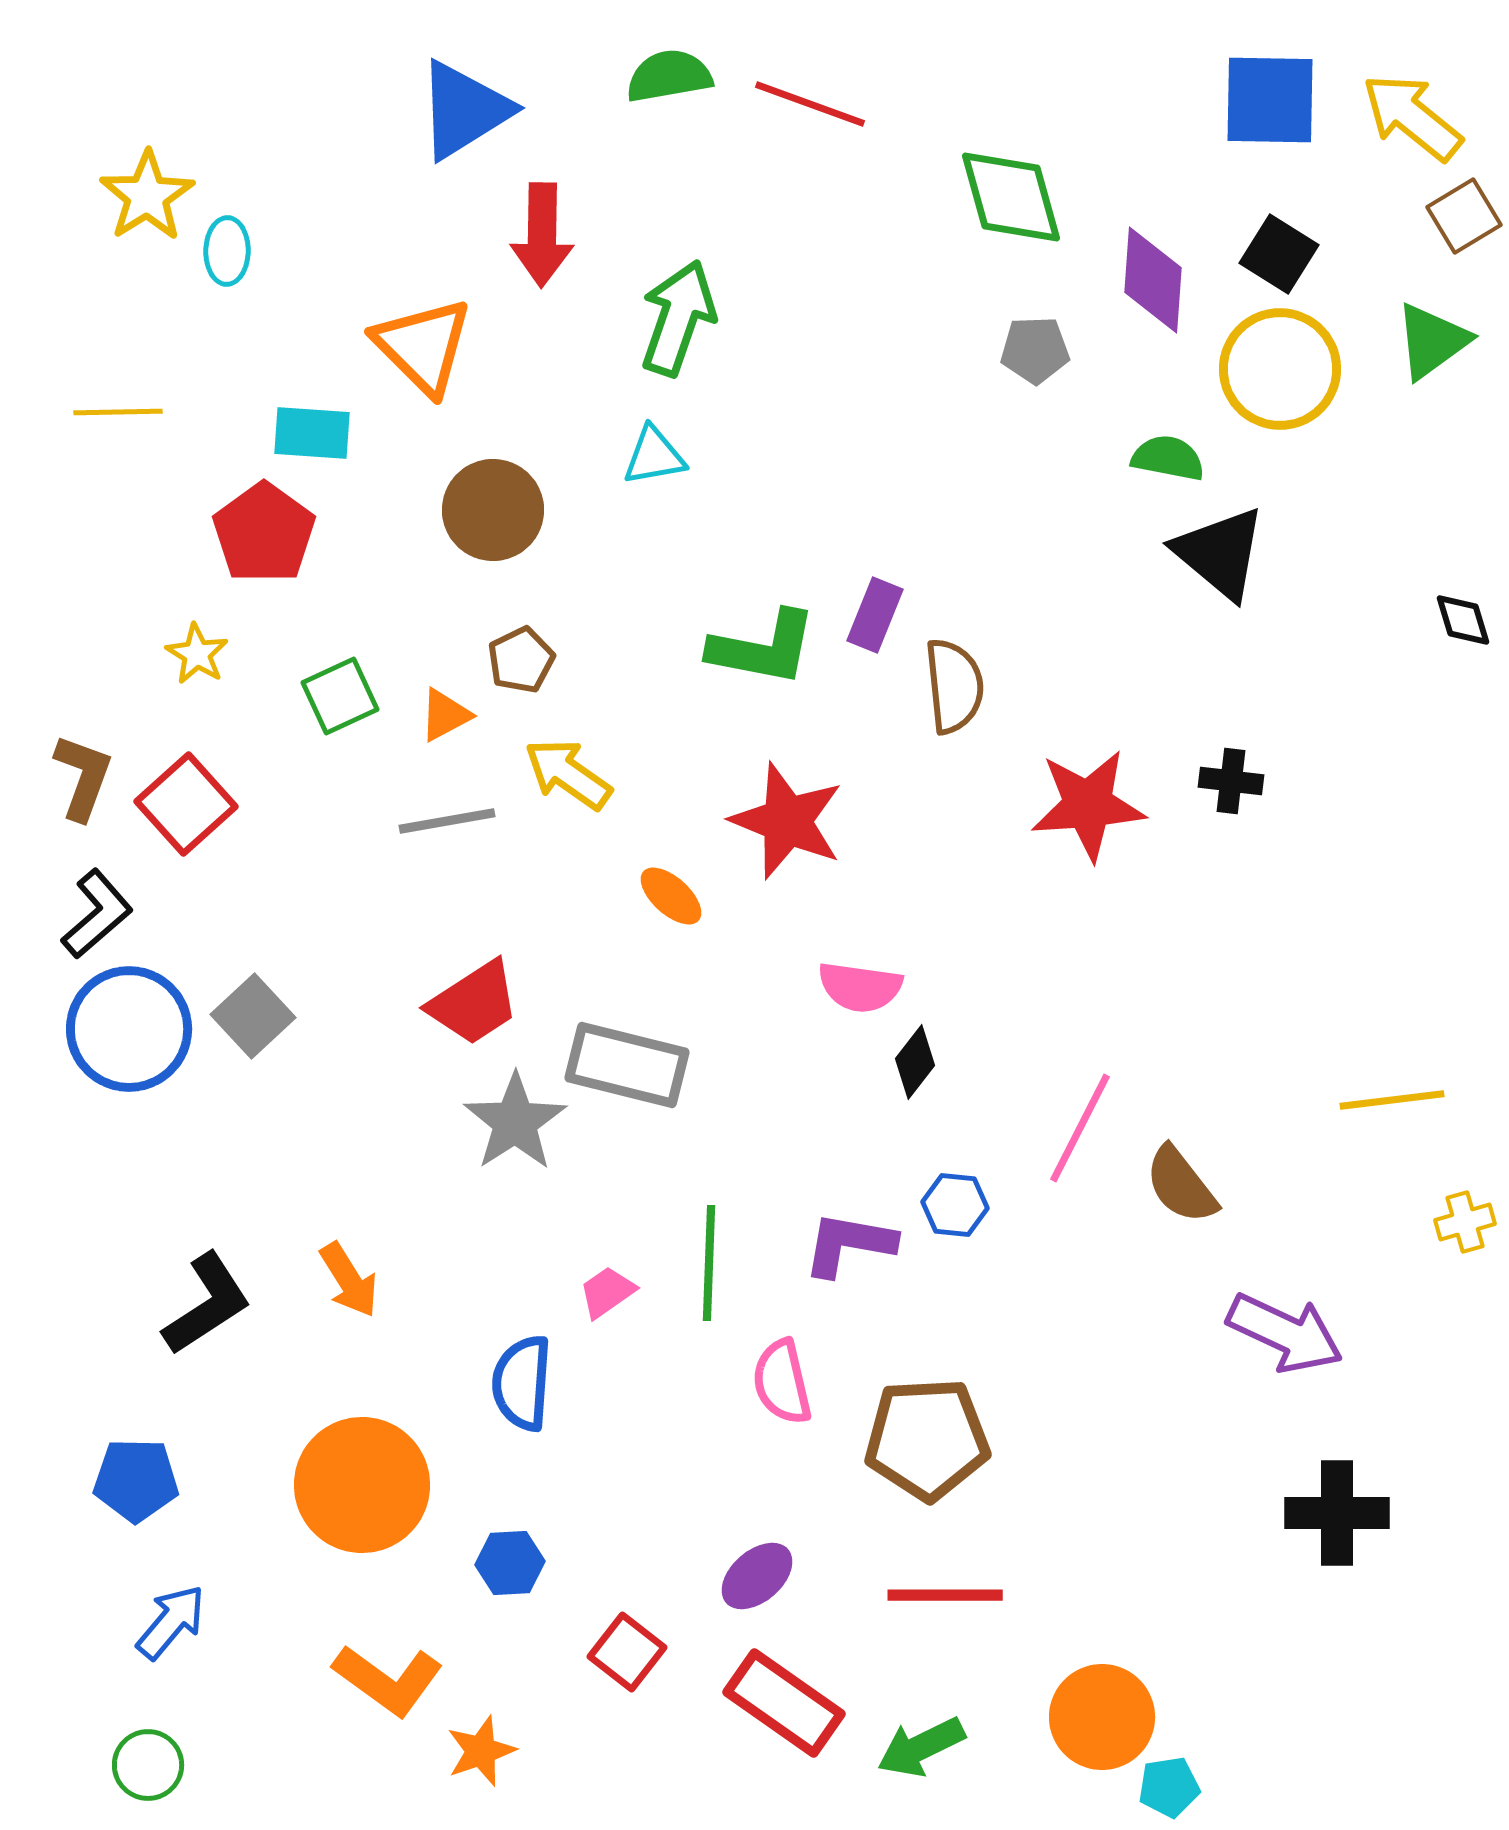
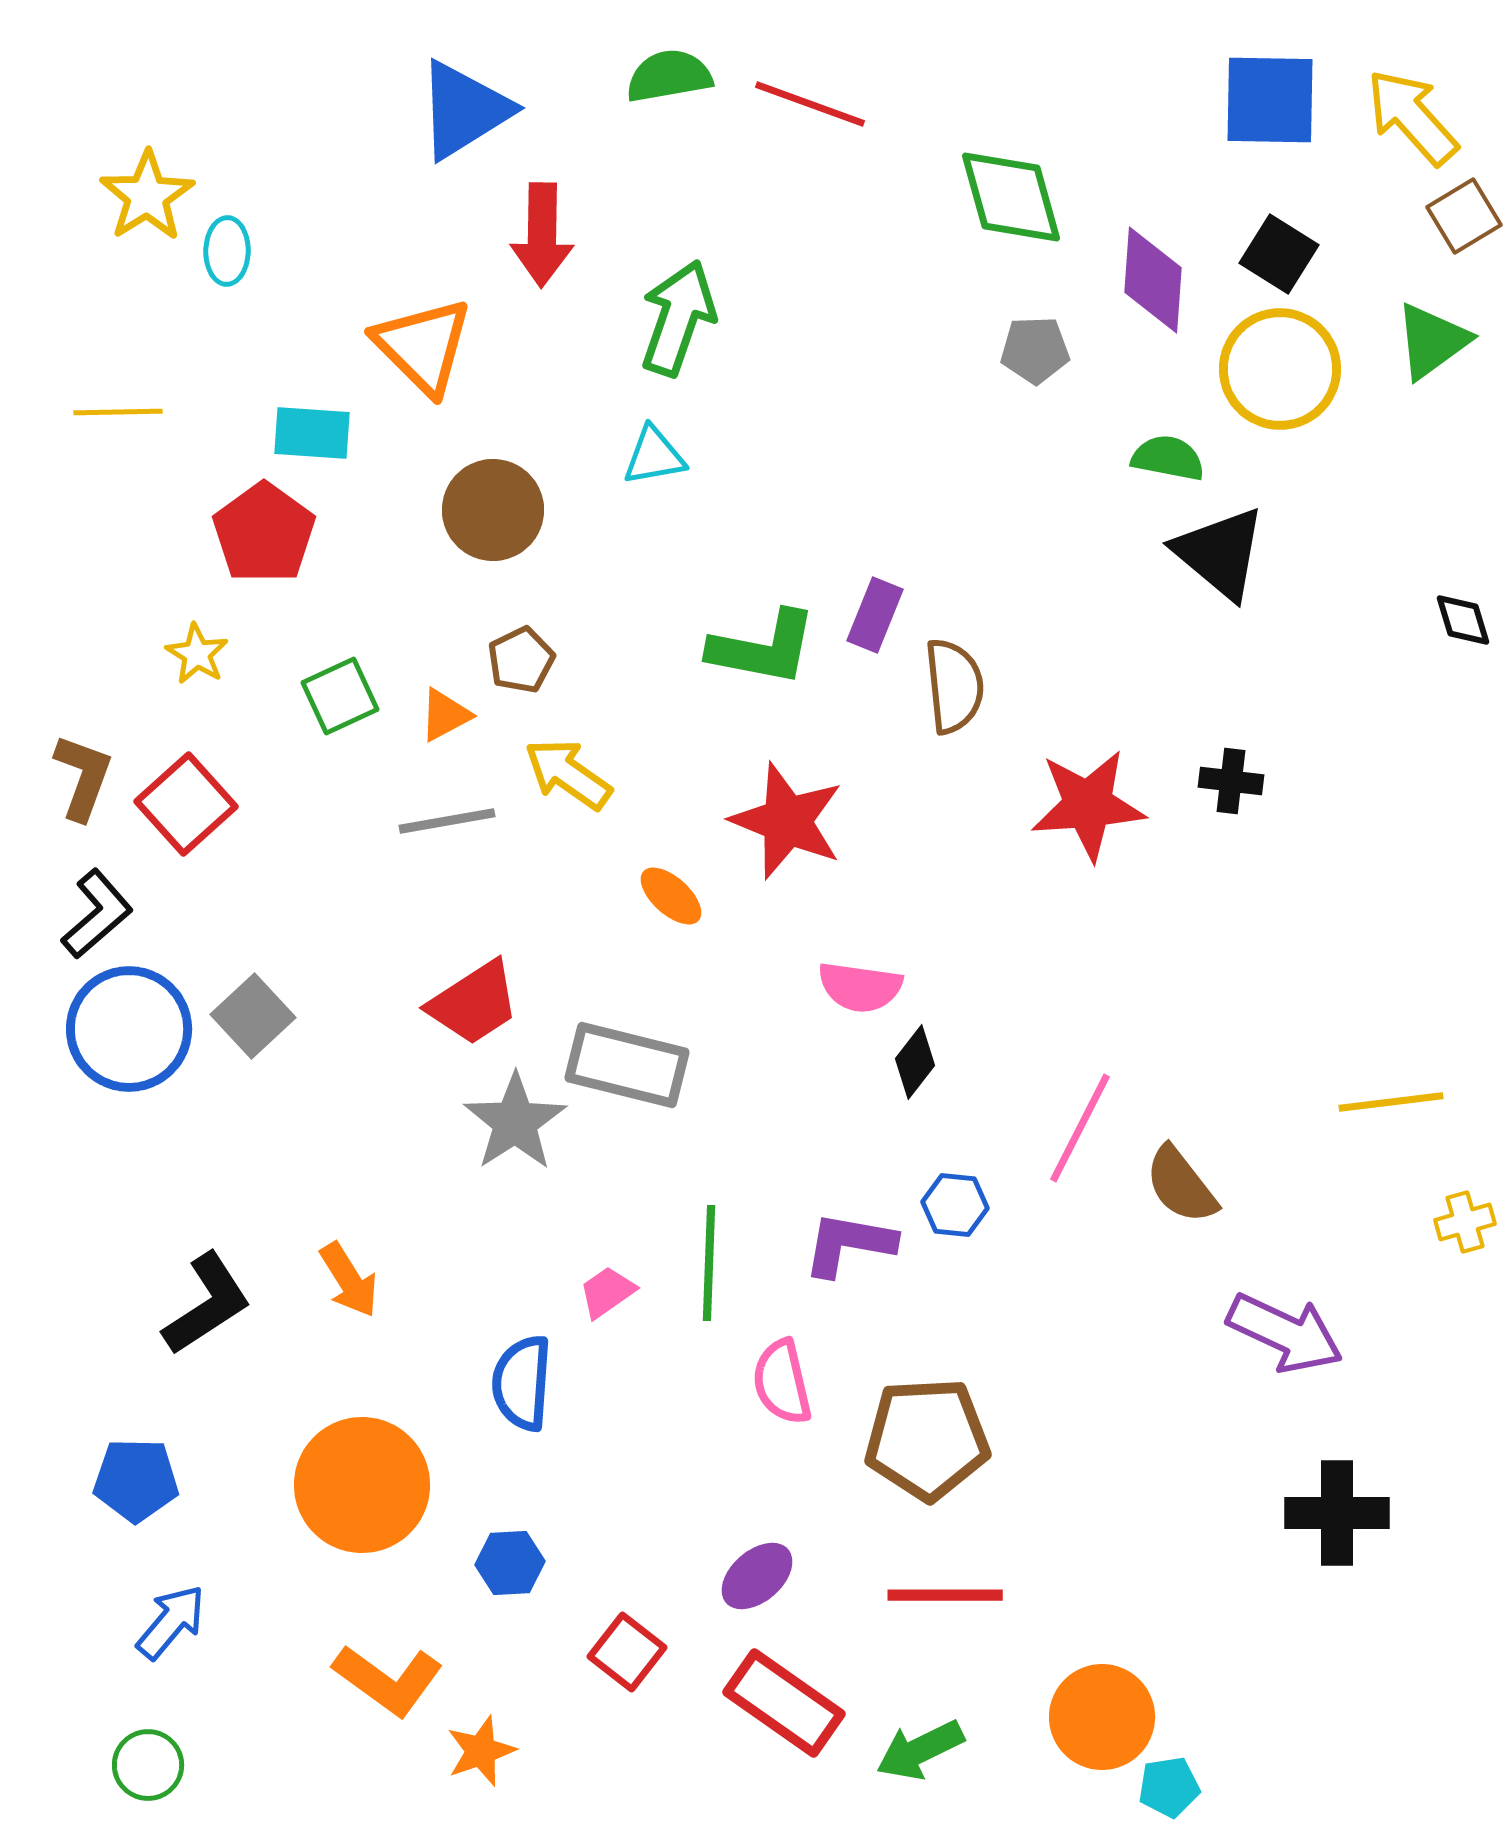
yellow arrow at (1412, 117): rotated 9 degrees clockwise
yellow line at (1392, 1100): moved 1 px left, 2 px down
green arrow at (921, 1747): moved 1 px left, 3 px down
